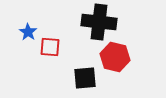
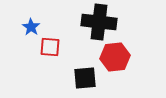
blue star: moved 3 px right, 5 px up
red hexagon: rotated 20 degrees counterclockwise
